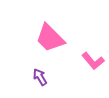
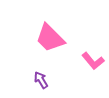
purple arrow: moved 1 px right, 3 px down
